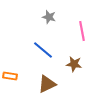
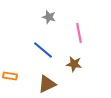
pink line: moved 3 px left, 2 px down
